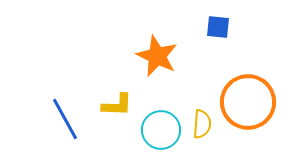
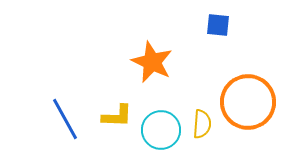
blue square: moved 2 px up
orange star: moved 5 px left, 6 px down
yellow L-shape: moved 11 px down
